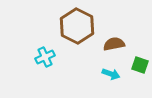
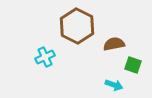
green square: moved 7 px left
cyan arrow: moved 3 px right, 11 px down
